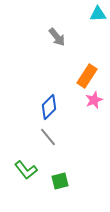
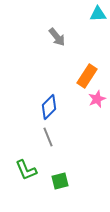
pink star: moved 3 px right, 1 px up
gray line: rotated 18 degrees clockwise
green L-shape: rotated 15 degrees clockwise
